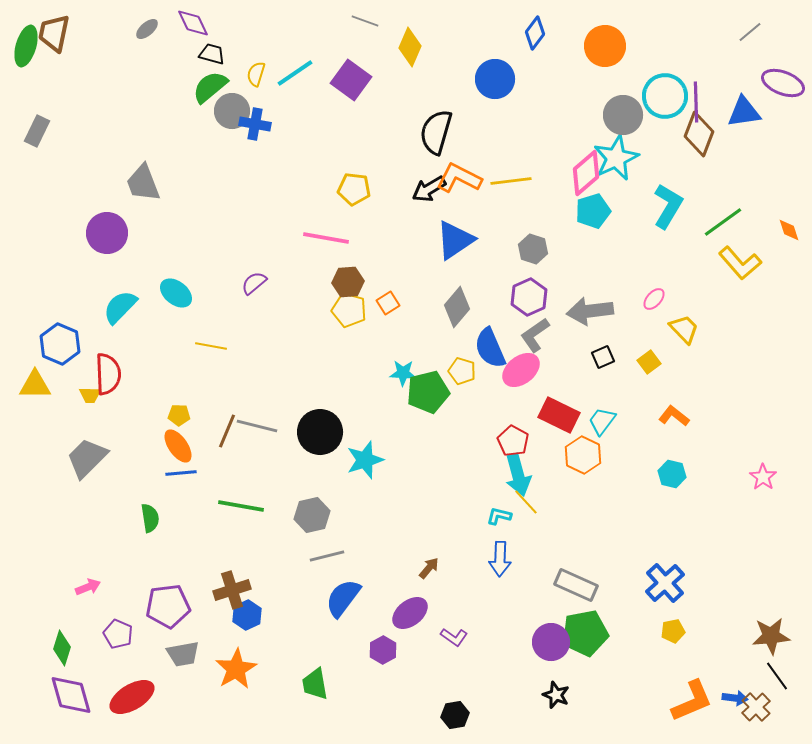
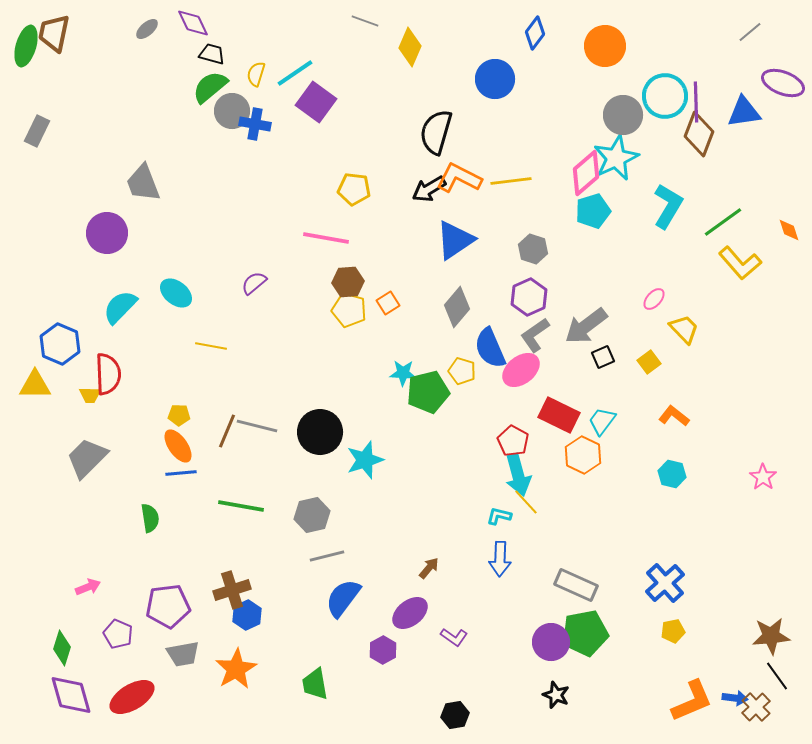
purple square at (351, 80): moved 35 px left, 22 px down
gray arrow at (590, 311): moved 4 px left, 15 px down; rotated 30 degrees counterclockwise
